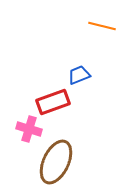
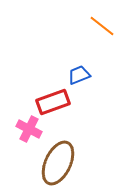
orange line: rotated 24 degrees clockwise
pink cross: rotated 10 degrees clockwise
brown ellipse: moved 2 px right, 1 px down
